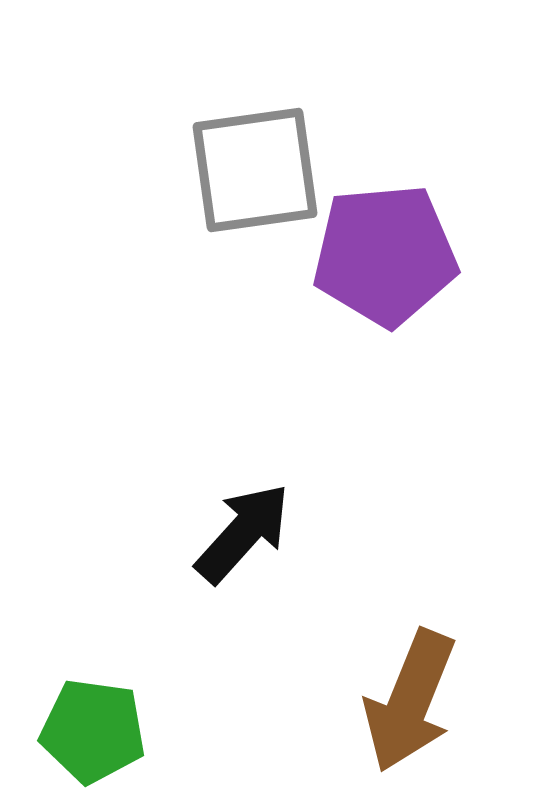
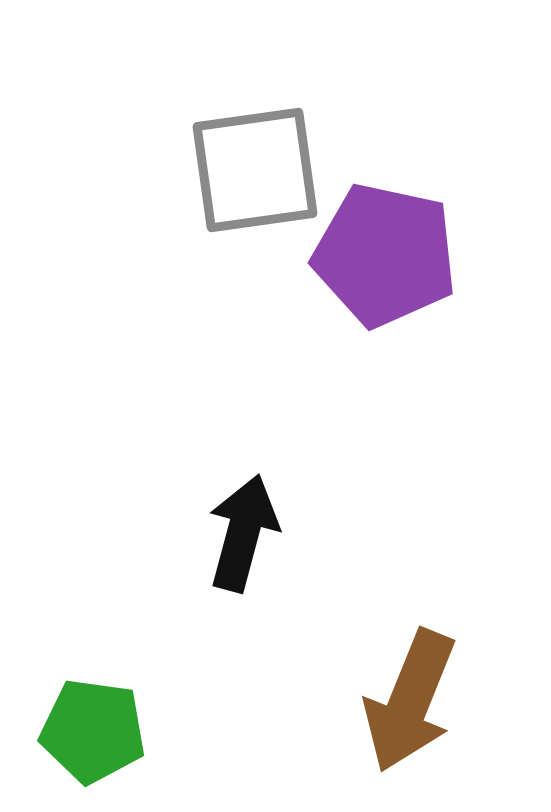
purple pentagon: rotated 17 degrees clockwise
black arrow: rotated 27 degrees counterclockwise
